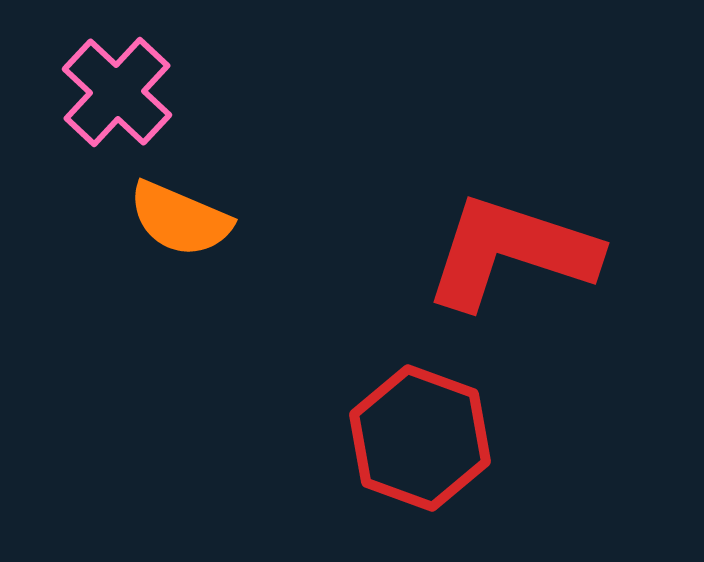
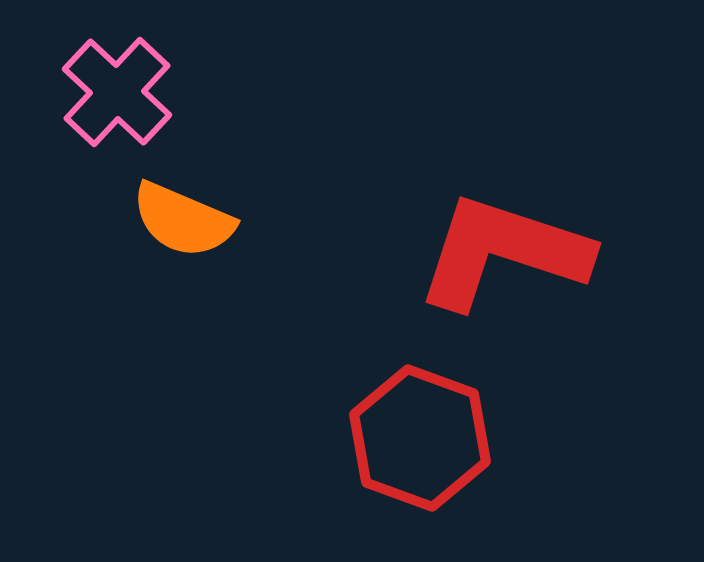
orange semicircle: moved 3 px right, 1 px down
red L-shape: moved 8 px left
